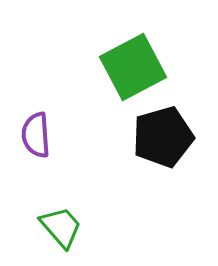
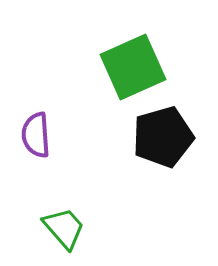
green square: rotated 4 degrees clockwise
green trapezoid: moved 3 px right, 1 px down
